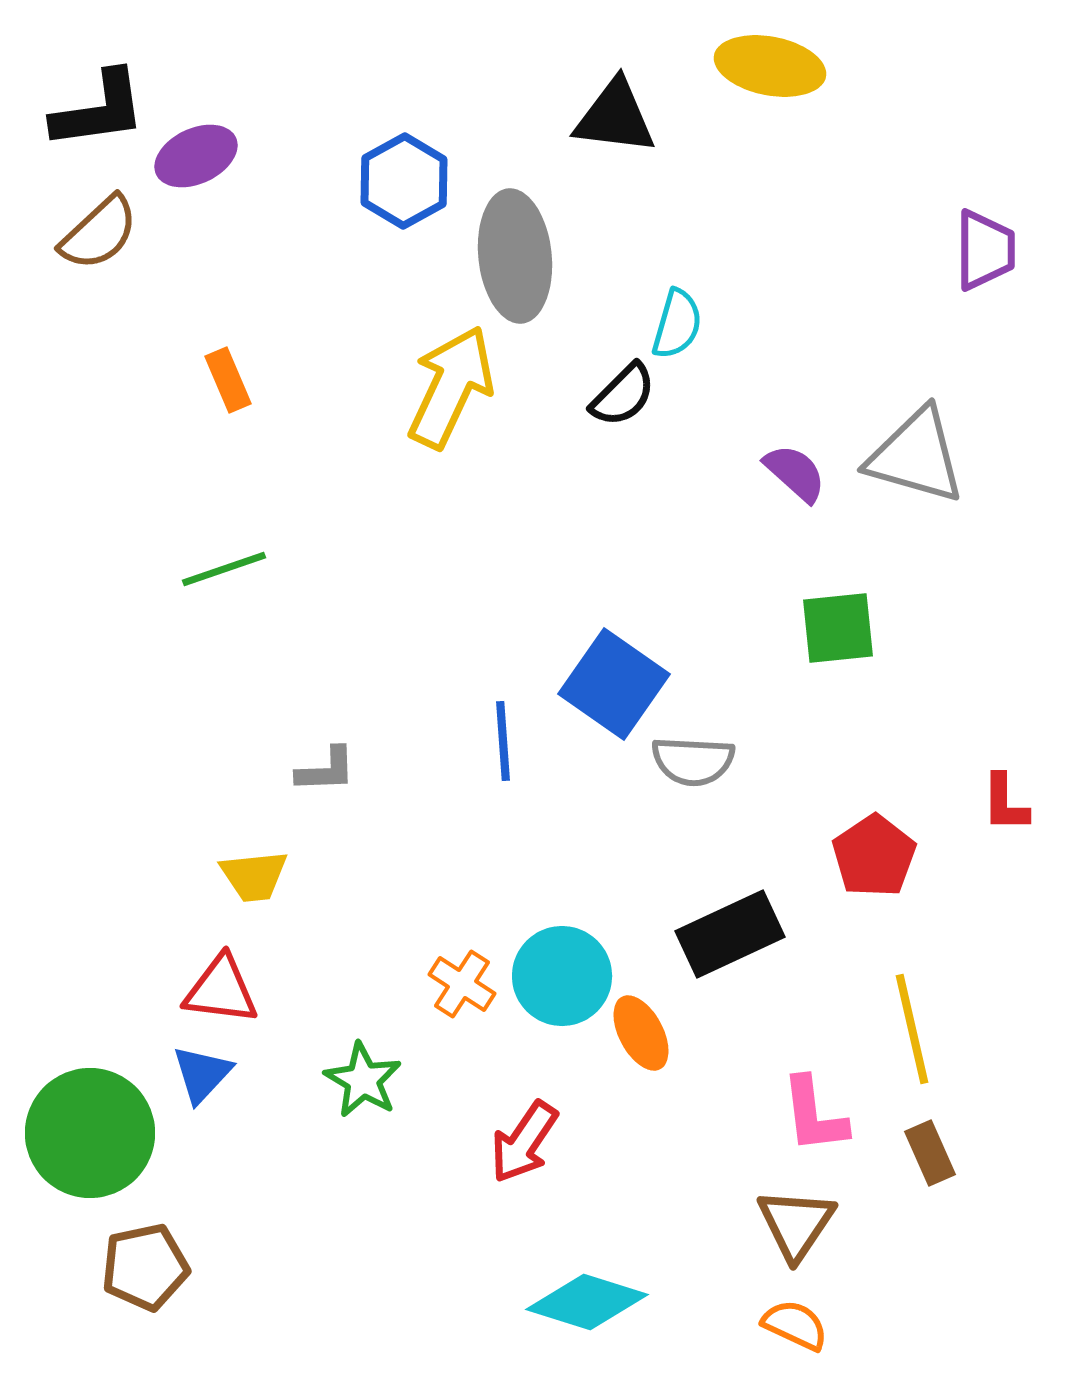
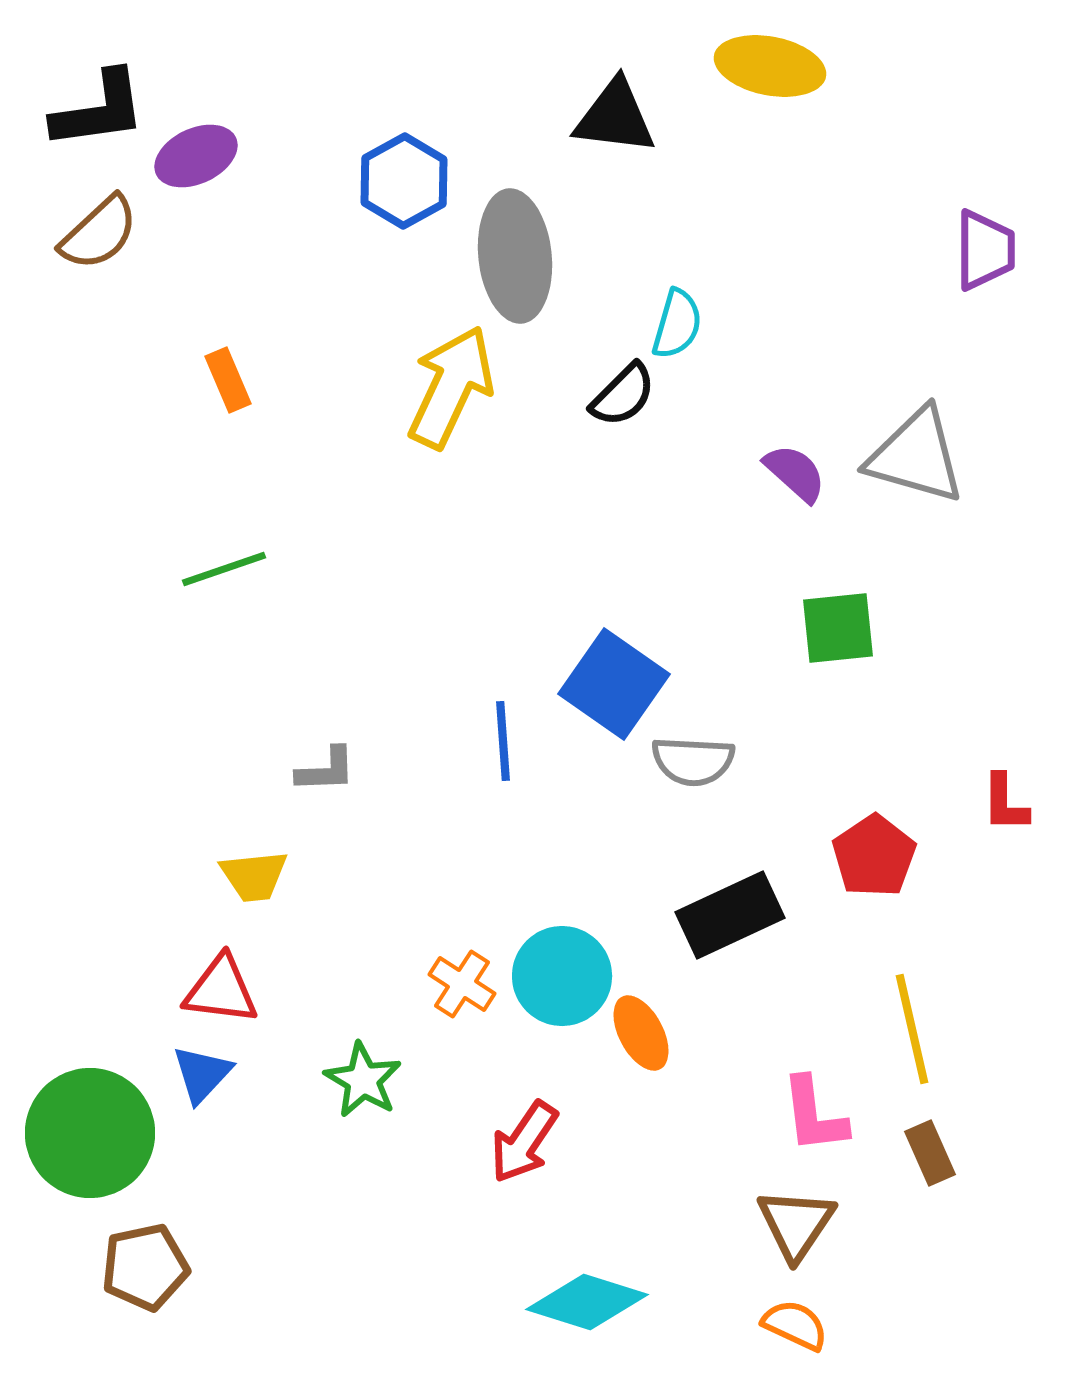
black rectangle: moved 19 px up
